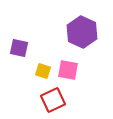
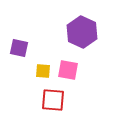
yellow square: rotated 14 degrees counterclockwise
red square: rotated 30 degrees clockwise
